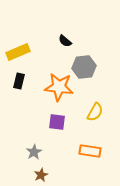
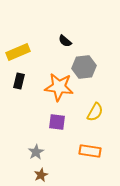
gray star: moved 2 px right
